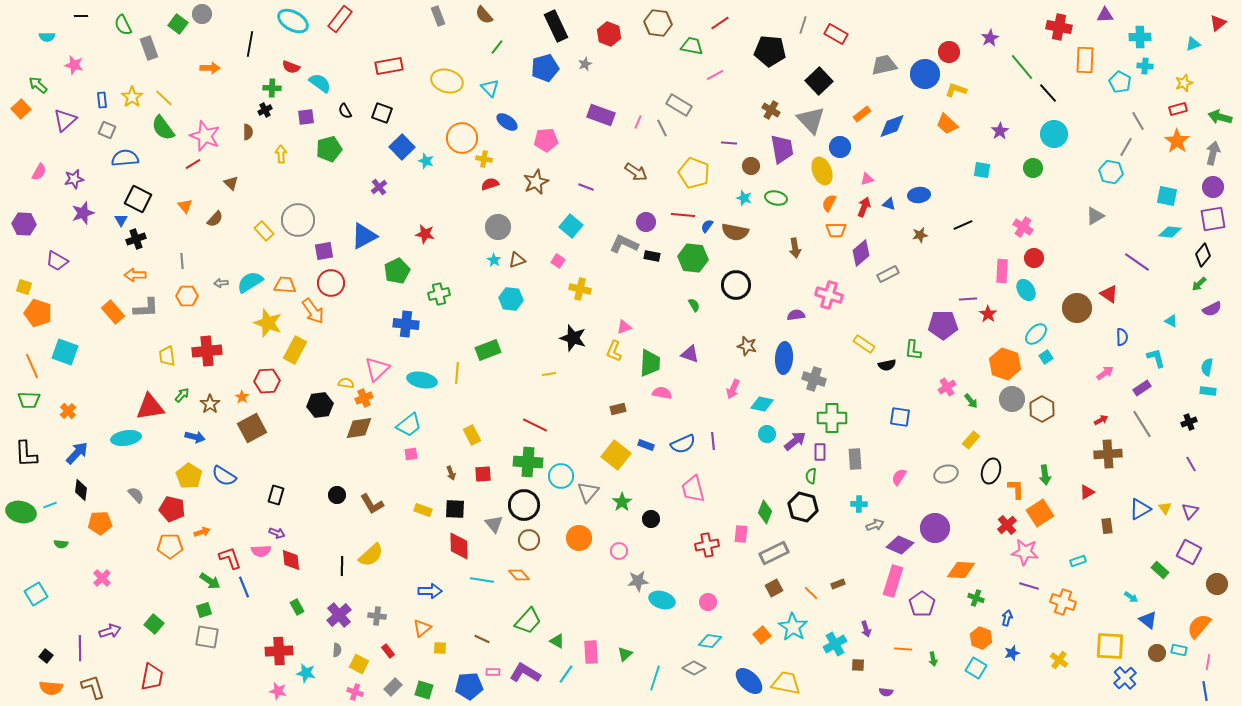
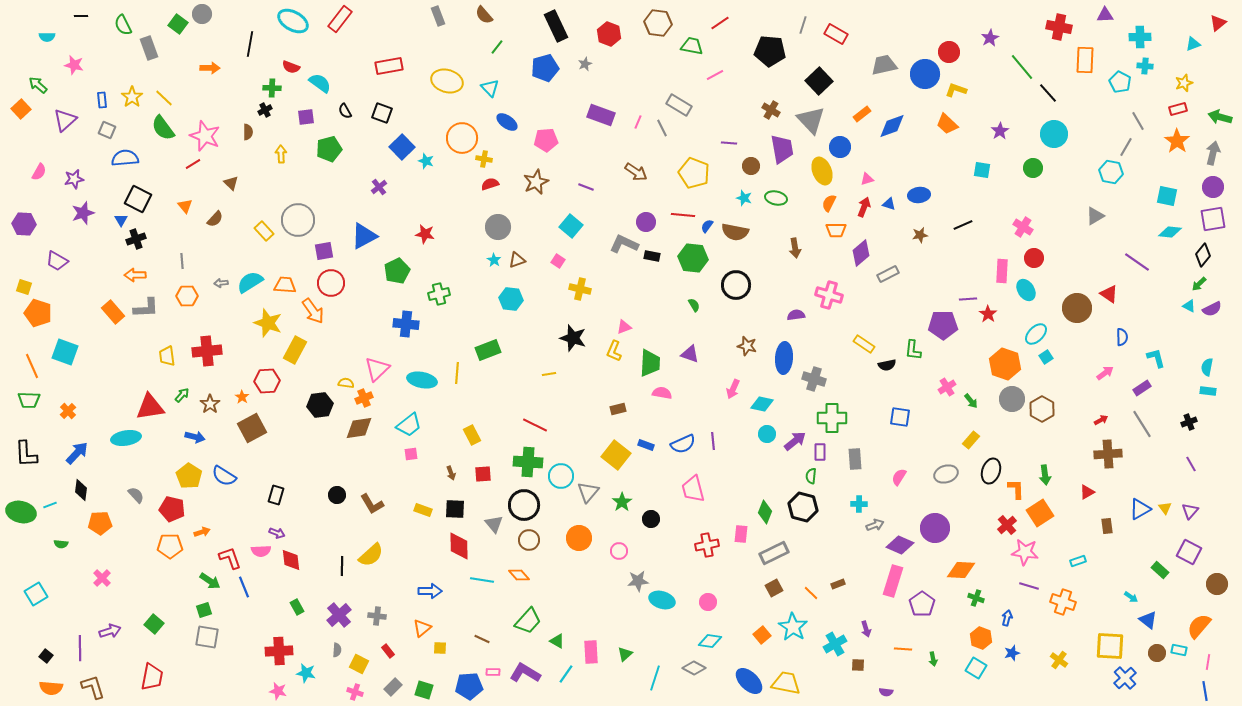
cyan triangle at (1171, 321): moved 18 px right, 15 px up
